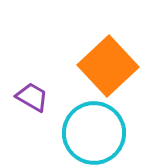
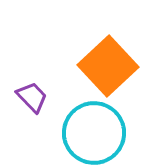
purple trapezoid: rotated 16 degrees clockwise
